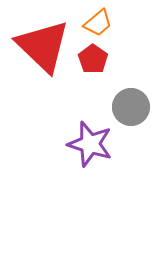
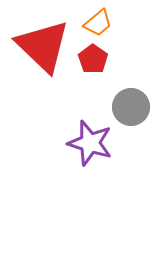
purple star: moved 1 px up
